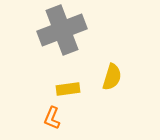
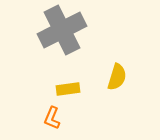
gray cross: rotated 6 degrees counterclockwise
yellow semicircle: moved 5 px right
